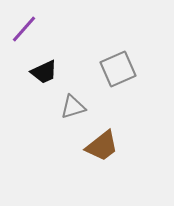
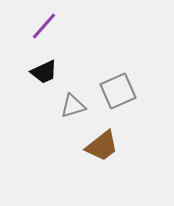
purple line: moved 20 px right, 3 px up
gray square: moved 22 px down
gray triangle: moved 1 px up
